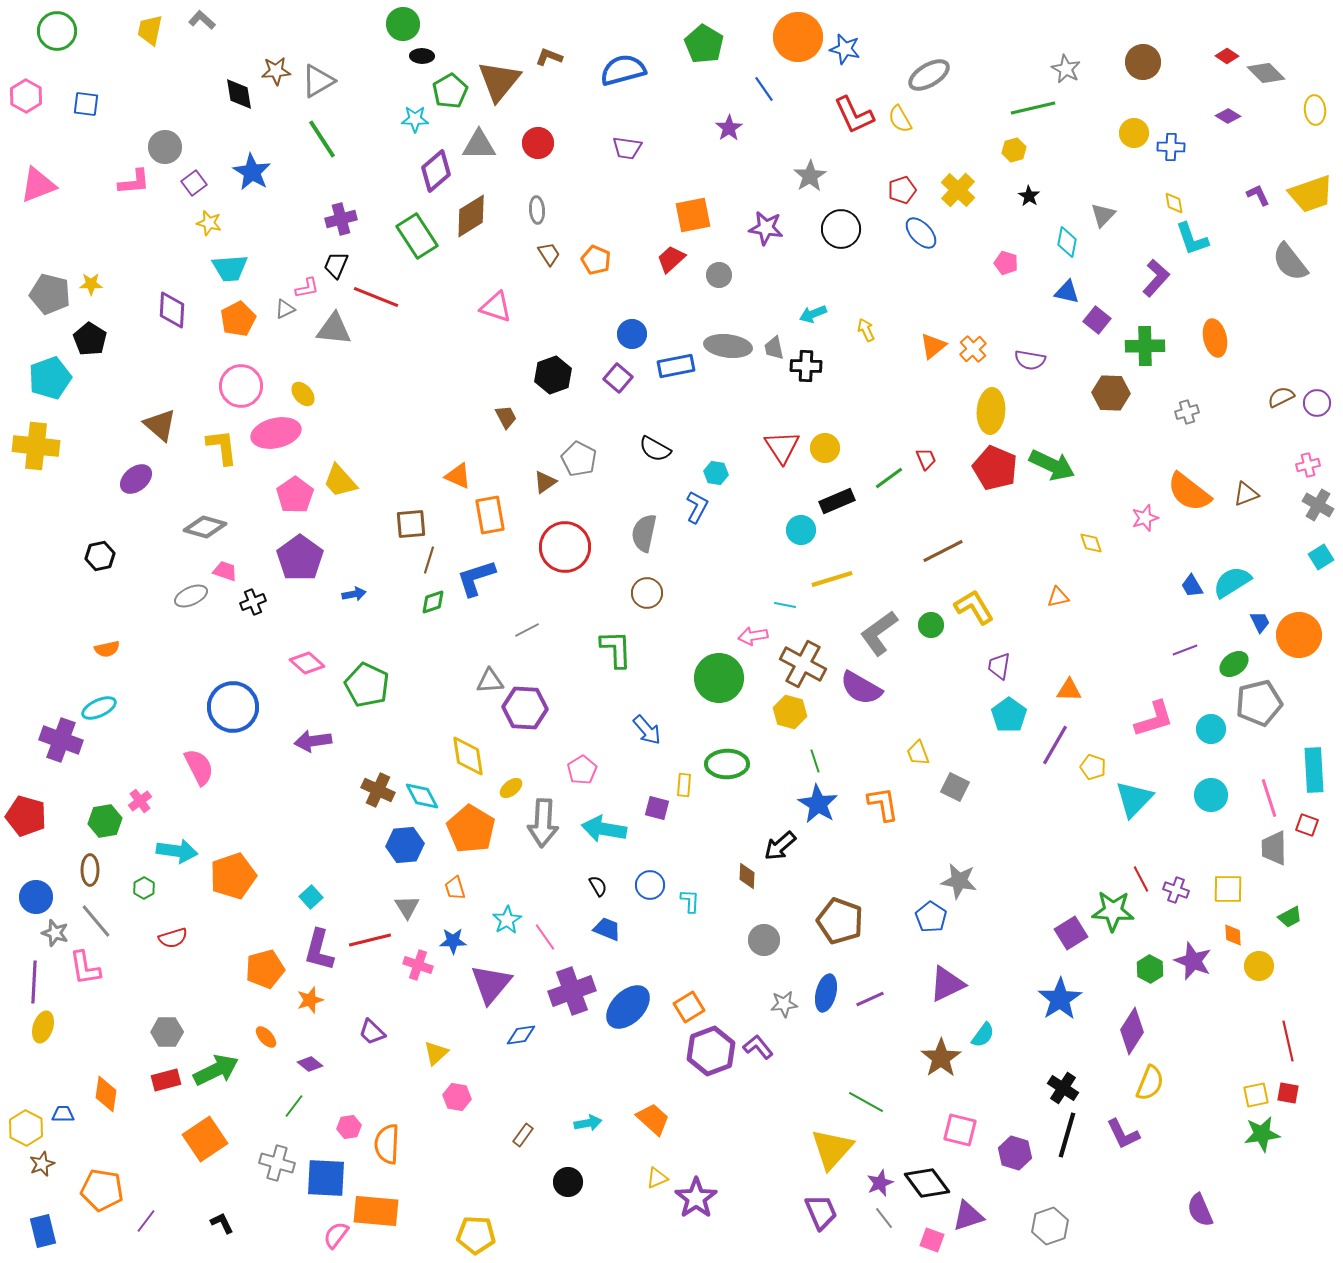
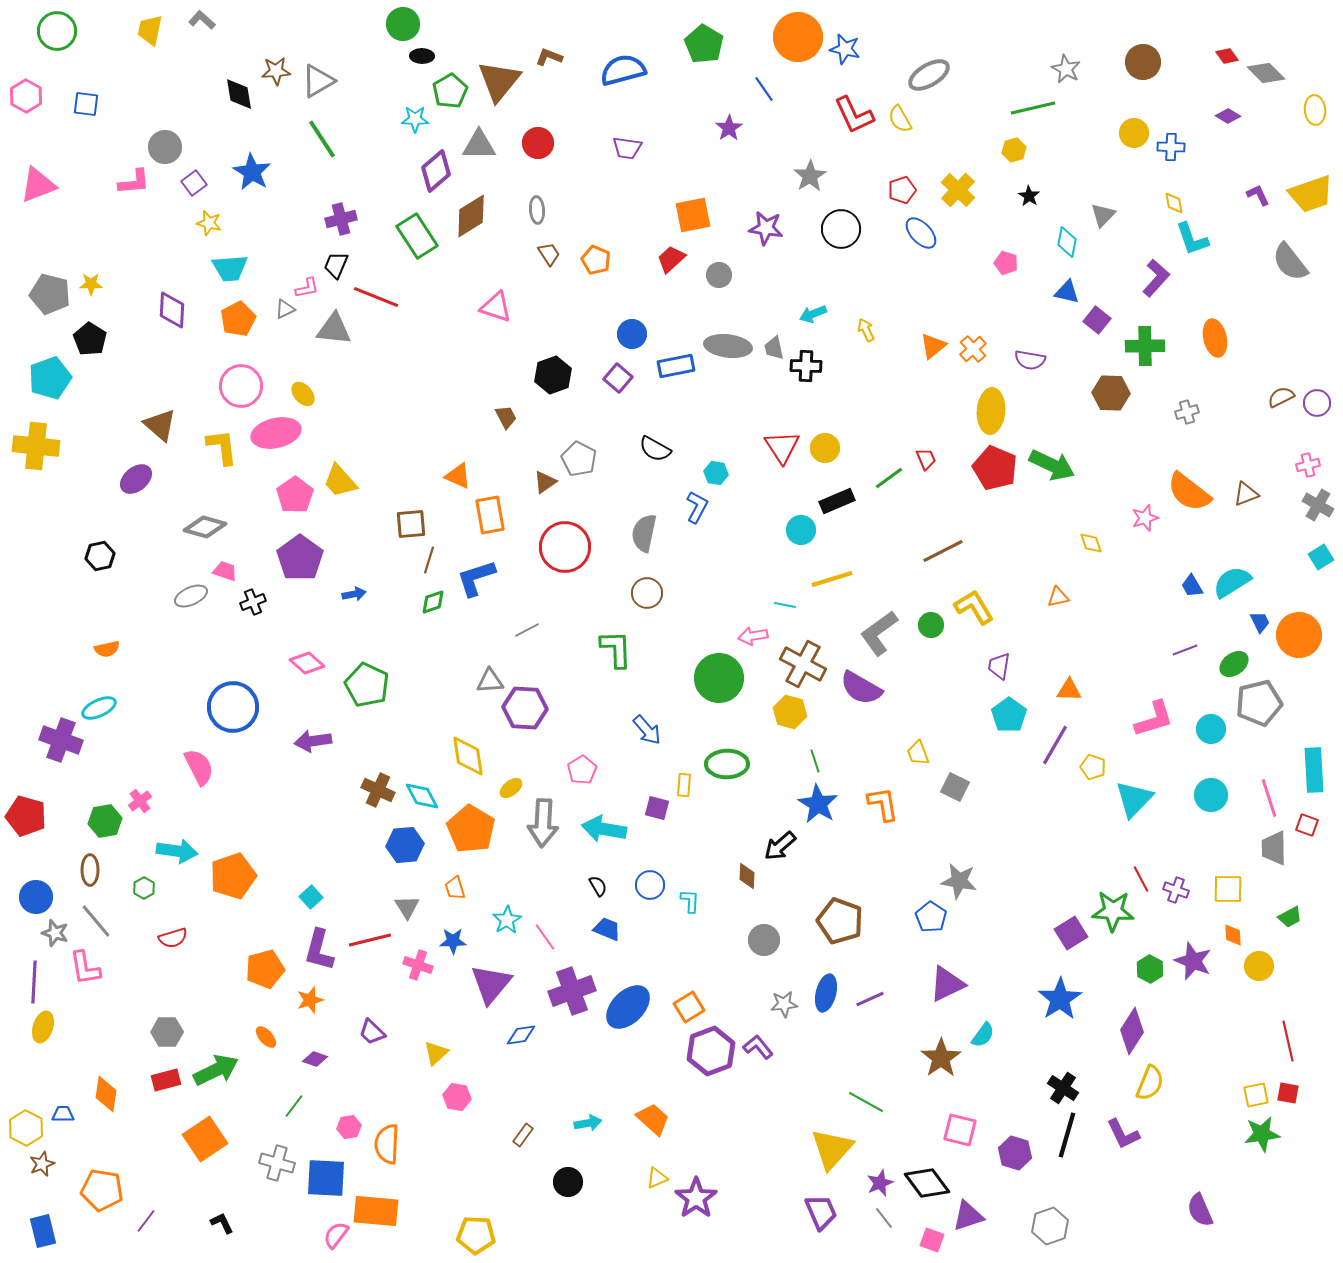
red diamond at (1227, 56): rotated 20 degrees clockwise
purple diamond at (310, 1064): moved 5 px right, 5 px up; rotated 20 degrees counterclockwise
